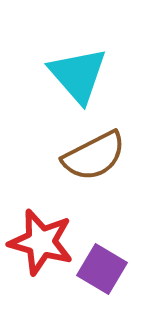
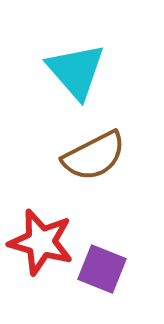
cyan triangle: moved 2 px left, 4 px up
purple square: rotated 9 degrees counterclockwise
